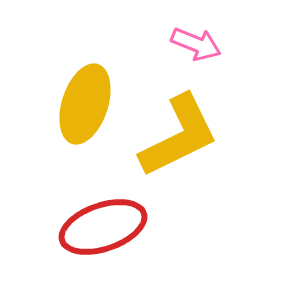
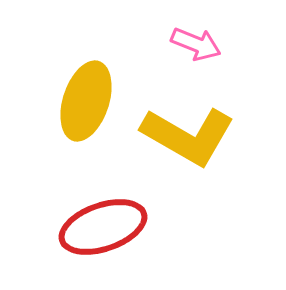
yellow ellipse: moved 1 px right, 3 px up
yellow L-shape: moved 9 px right; rotated 56 degrees clockwise
